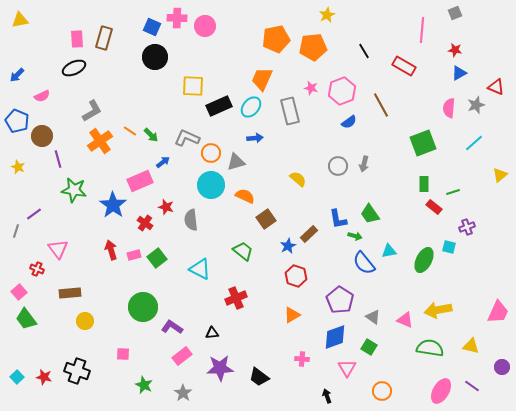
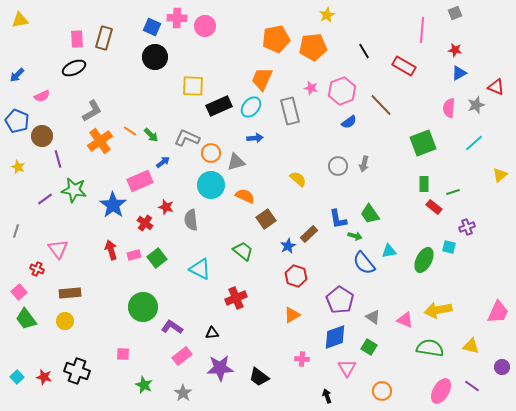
brown line at (381, 105): rotated 15 degrees counterclockwise
purple line at (34, 214): moved 11 px right, 15 px up
yellow circle at (85, 321): moved 20 px left
